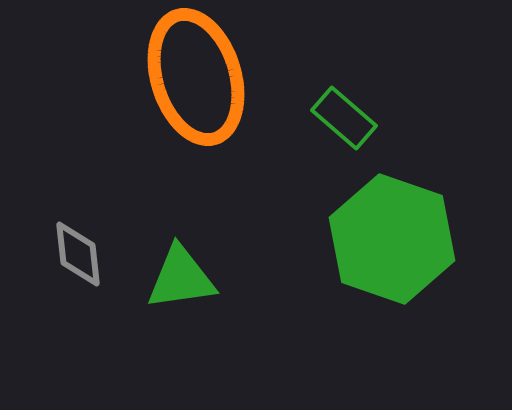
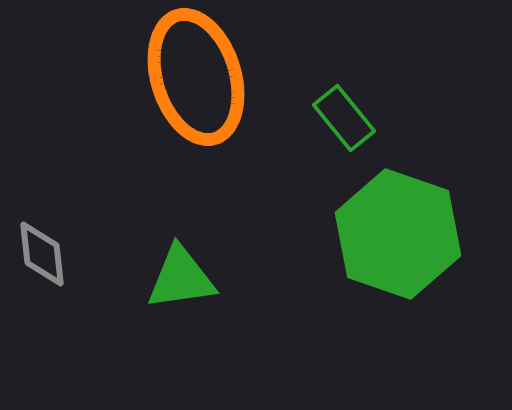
green rectangle: rotated 10 degrees clockwise
green hexagon: moved 6 px right, 5 px up
gray diamond: moved 36 px left
